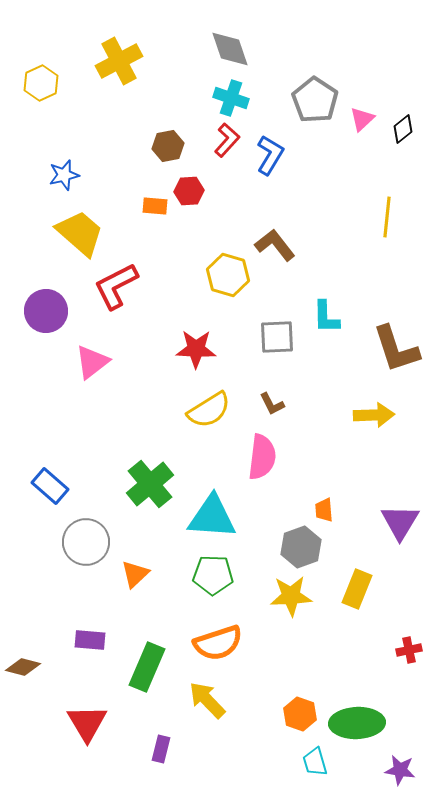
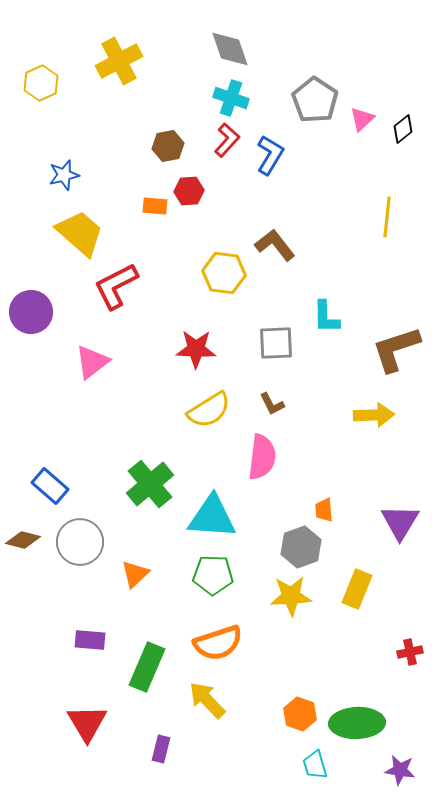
yellow hexagon at (228, 275): moved 4 px left, 2 px up; rotated 9 degrees counterclockwise
purple circle at (46, 311): moved 15 px left, 1 px down
gray square at (277, 337): moved 1 px left, 6 px down
brown L-shape at (396, 349): rotated 90 degrees clockwise
gray circle at (86, 542): moved 6 px left
red cross at (409, 650): moved 1 px right, 2 px down
brown diamond at (23, 667): moved 127 px up
cyan trapezoid at (315, 762): moved 3 px down
